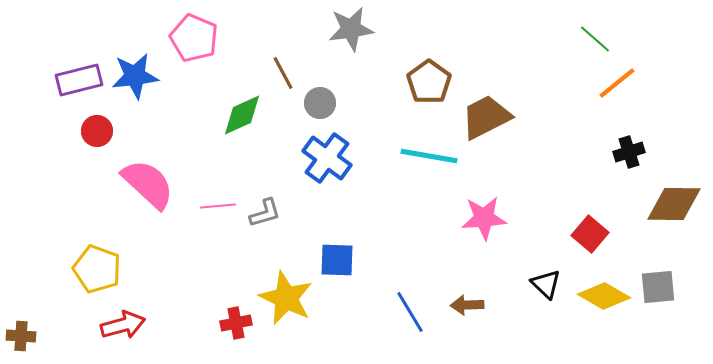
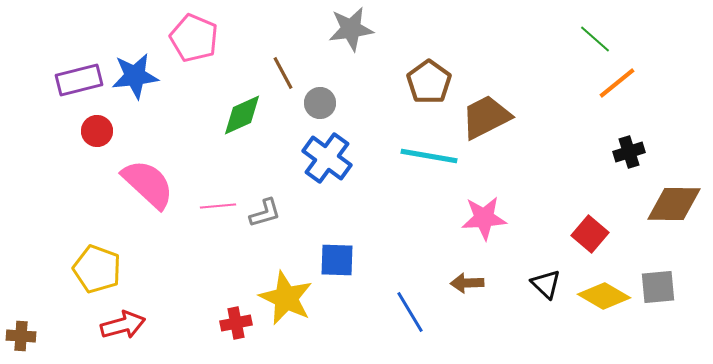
brown arrow: moved 22 px up
